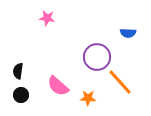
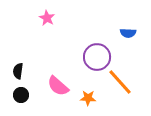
pink star: rotated 21 degrees clockwise
